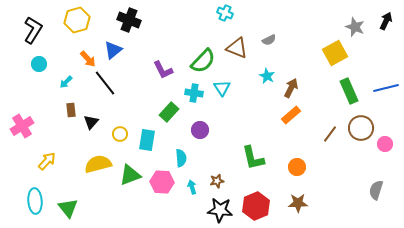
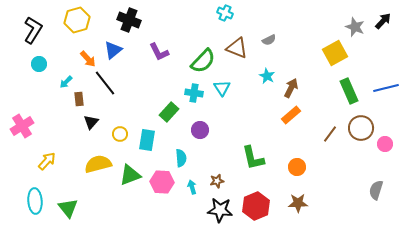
black arrow at (386, 21): moved 3 px left; rotated 18 degrees clockwise
purple L-shape at (163, 70): moved 4 px left, 18 px up
brown rectangle at (71, 110): moved 8 px right, 11 px up
